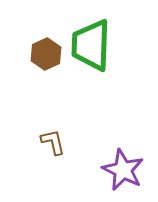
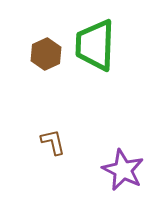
green trapezoid: moved 4 px right
